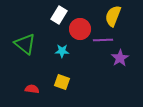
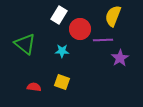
red semicircle: moved 2 px right, 2 px up
